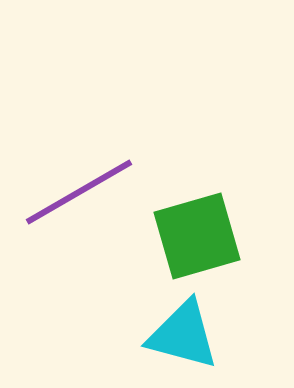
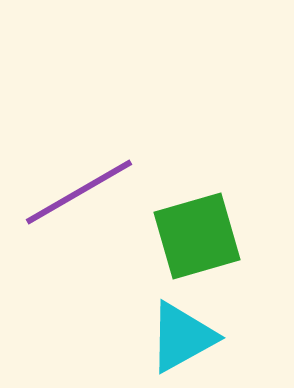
cyan triangle: moved 1 px left, 2 px down; rotated 44 degrees counterclockwise
